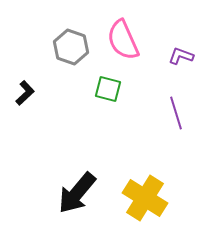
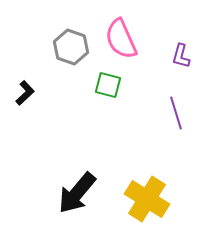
pink semicircle: moved 2 px left, 1 px up
purple L-shape: rotated 95 degrees counterclockwise
green square: moved 4 px up
yellow cross: moved 2 px right, 1 px down
